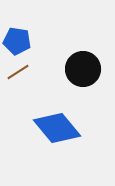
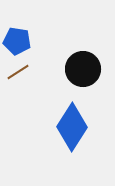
blue diamond: moved 15 px right, 1 px up; rotated 72 degrees clockwise
